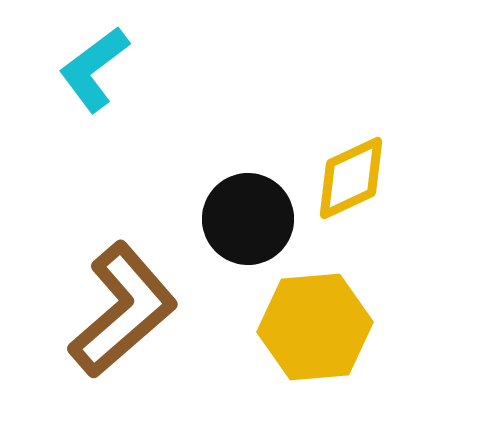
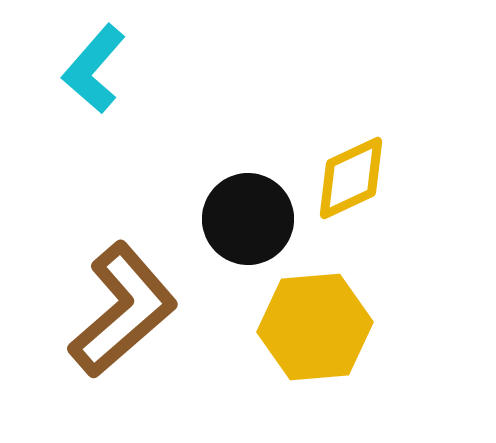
cyan L-shape: rotated 12 degrees counterclockwise
